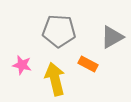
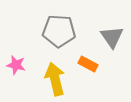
gray triangle: rotated 35 degrees counterclockwise
pink star: moved 6 px left
